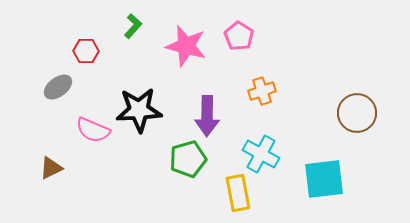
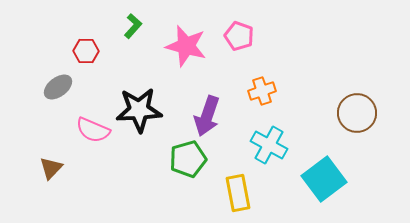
pink pentagon: rotated 12 degrees counterclockwise
purple arrow: rotated 18 degrees clockwise
cyan cross: moved 8 px right, 9 px up
brown triangle: rotated 20 degrees counterclockwise
cyan square: rotated 30 degrees counterclockwise
